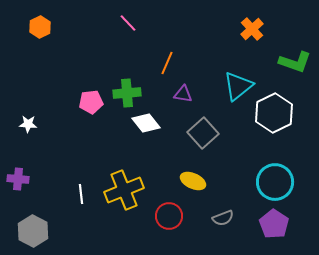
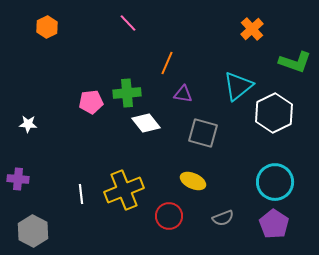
orange hexagon: moved 7 px right
gray square: rotated 32 degrees counterclockwise
